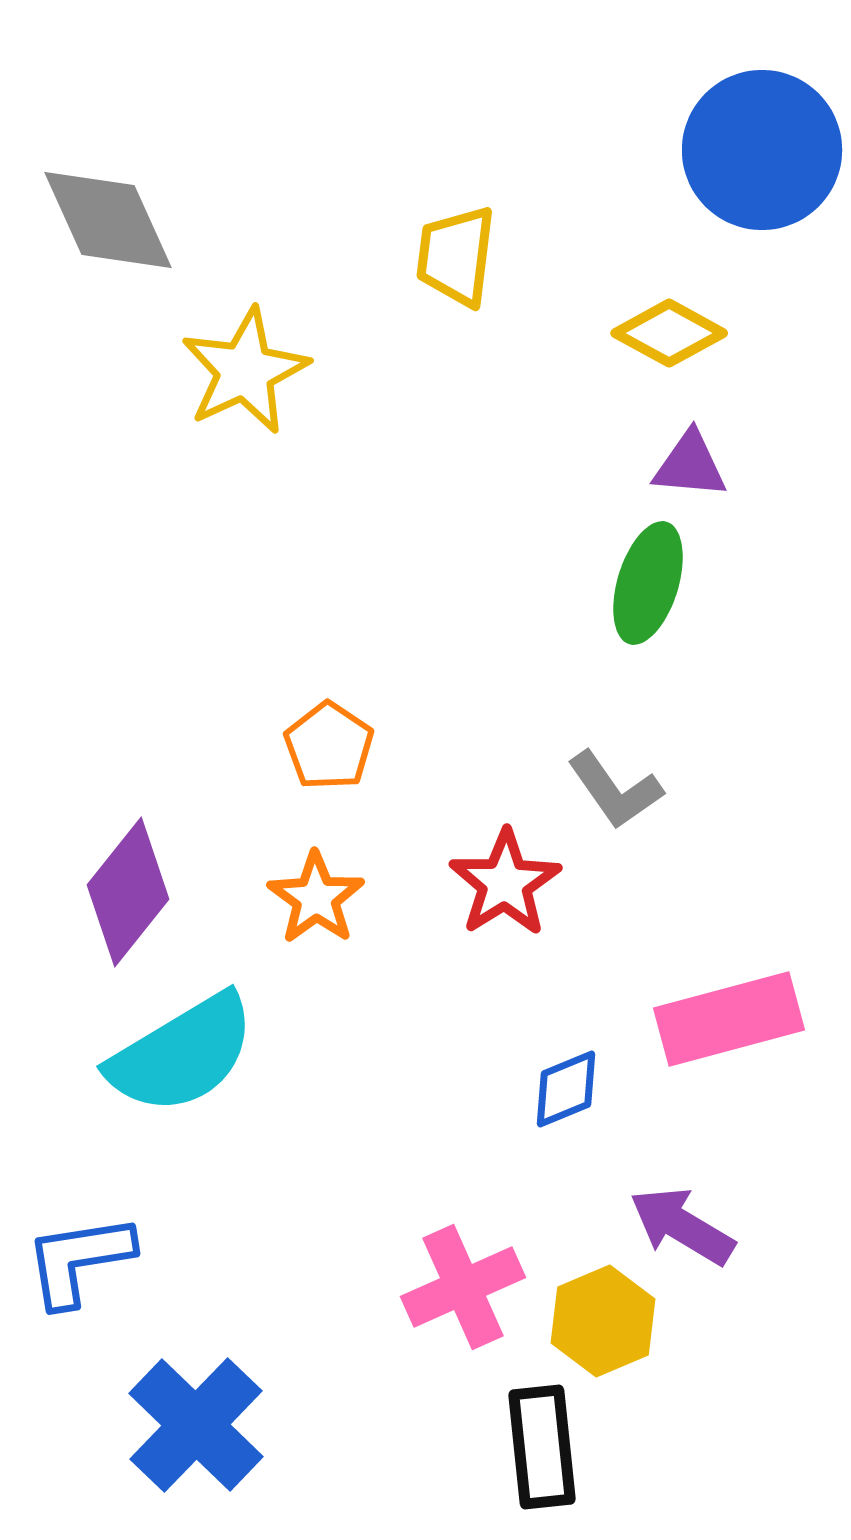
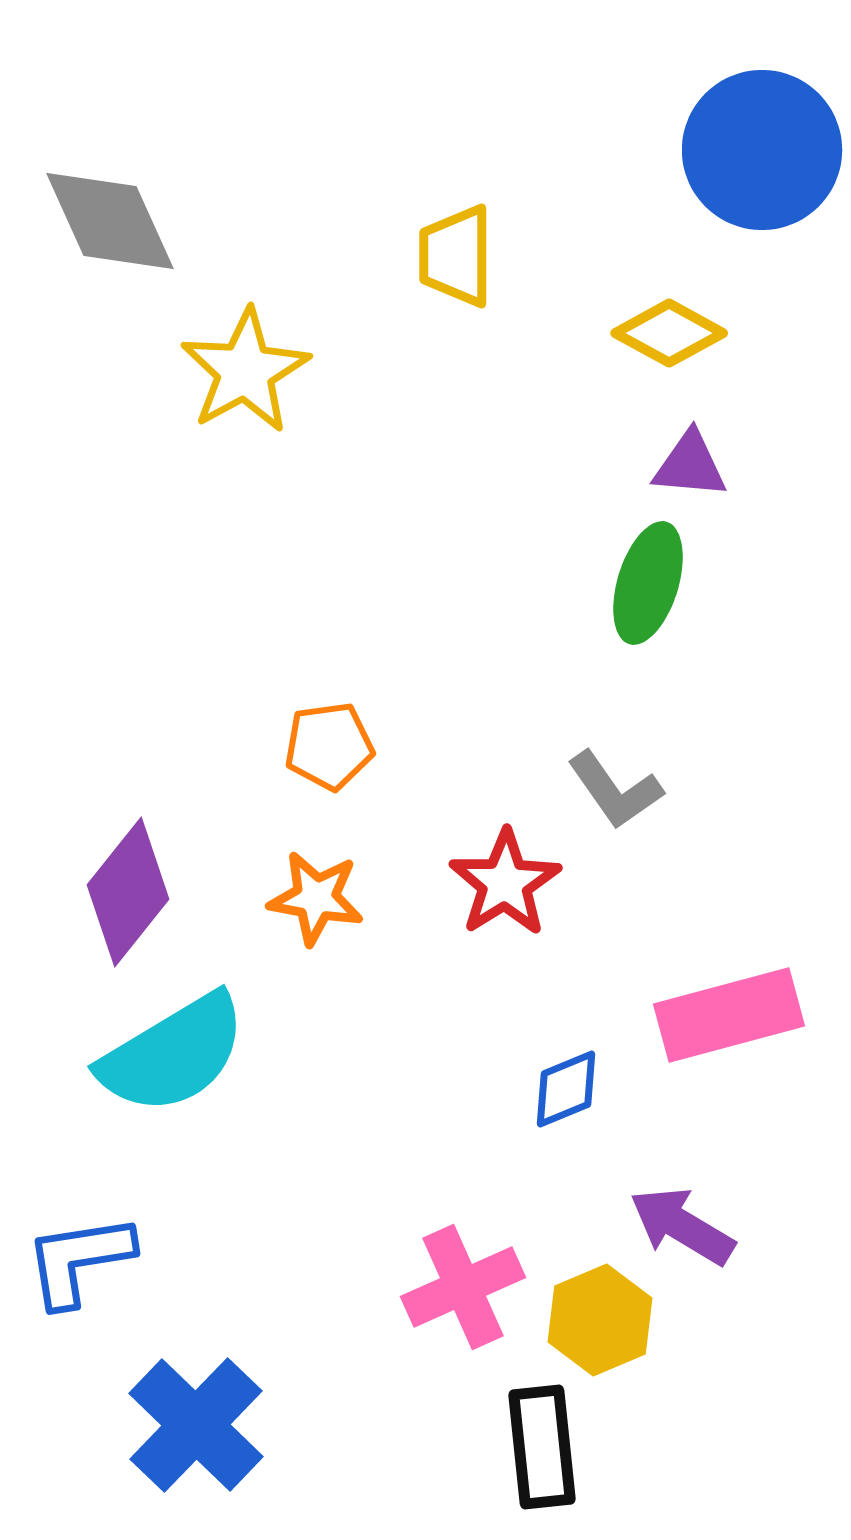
gray diamond: moved 2 px right, 1 px down
yellow trapezoid: rotated 7 degrees counterclockwise
yellow star: rotated 4 degrees counterclockwise
orange pentagon: rotated 30 degrees clockwise
orange star: rotated 26 degrees counterclockwise
pink rectangle: moved 4 px up
cyan semicircle: moved 9 px left
yellow hexagon: moved 3 px left, 1 px up
